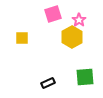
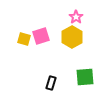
pink square: moved 12 px left, 22 px down
pink star: moved 3 px left, 3 px up
yellow square: moved 2 px right, 1 px down; rotated 16 degrees clockwise
black rectangle: moved 3 px right; rotated 48 degrees counterclockwise
